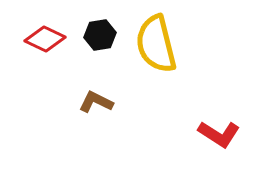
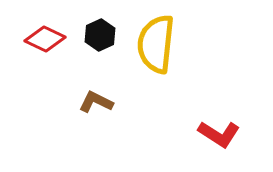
black hexagon: rotated 16 degrees counterclockwise
yellow semicircle: rotated 20 degrees clockwise
